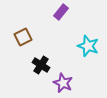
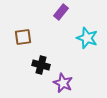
brown square: rotated 18 degrees clockwise
cyan star: moved 1 px left, 8 px up
black cross: rotated 18 degrees counterclockwise
